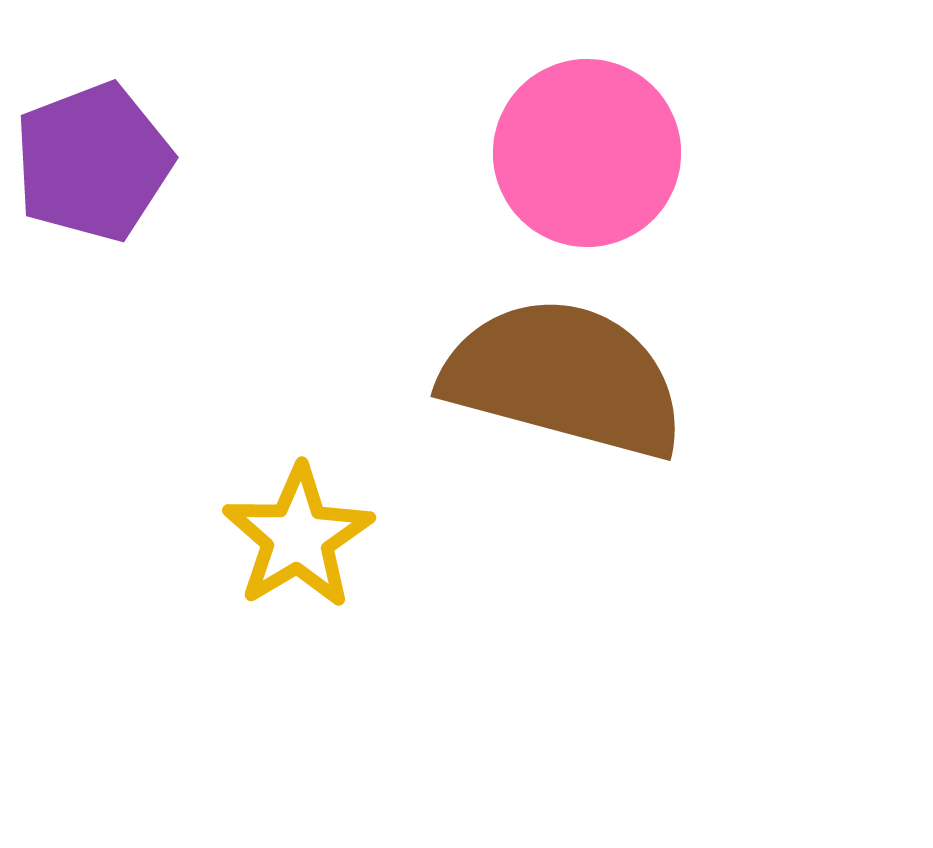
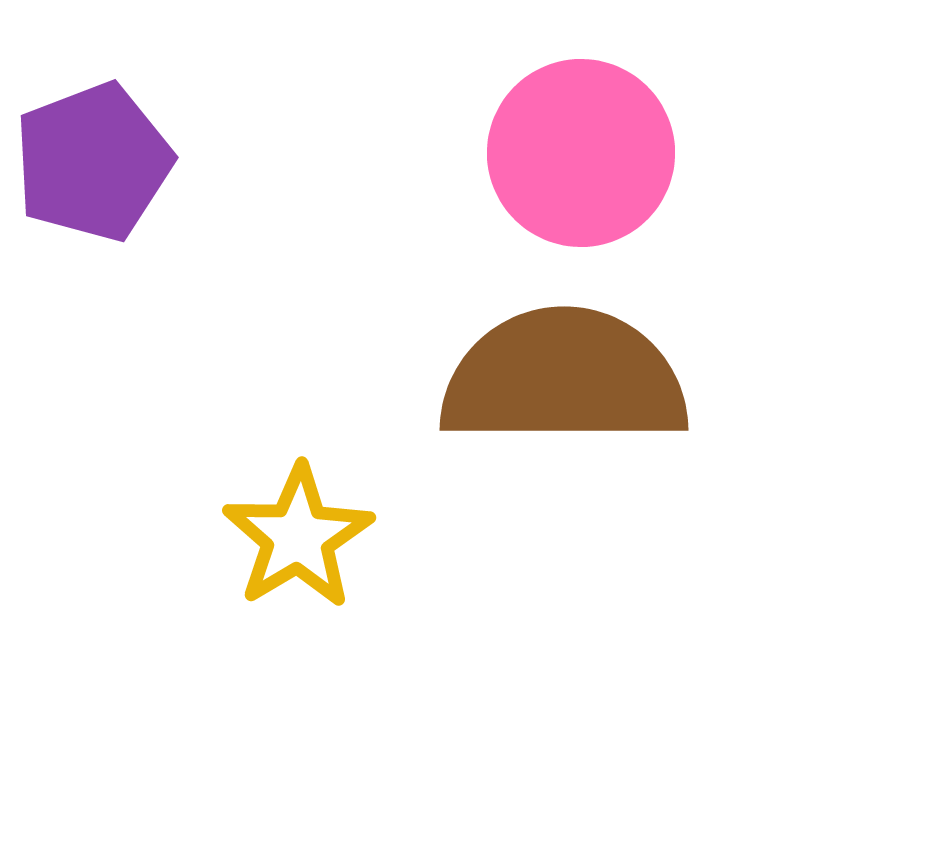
pink circle: moved 6 px left
brown semicircle: rotated 15 degrees counterclockwise
